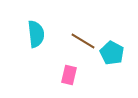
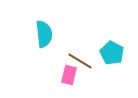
cyan semicircle: moved 8 px right
brown line: moved 3 px left, 20 px down
